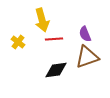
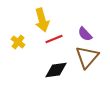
purple semicircle: rotated 21 degrees counterclockwise
red line: rotated 18 degrees counterclockwise
brown triangle: rotated 30 degrees counterclockwise
